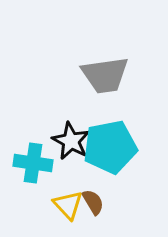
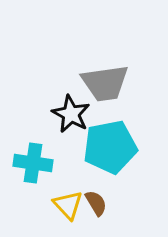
gray trapezoid: moved 8 px down
black star: moved 27 px up
brown semicircle: moved 3 px right, 1 px down
